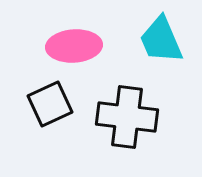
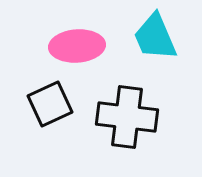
cyan trapezoid: moved 6 px left, 3 px up
pink ellipse: moved 3 px right
